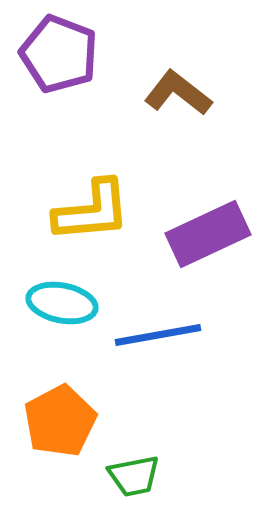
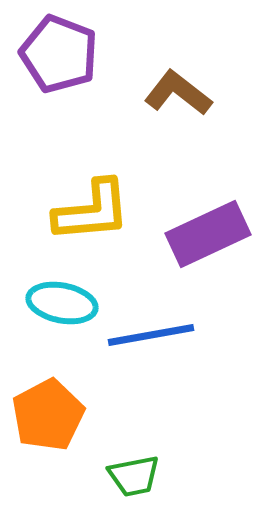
blue line: moved 7 px left
orange pentagon: moved 12 px left, 6 px up
